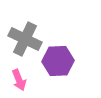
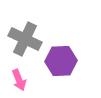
purple hexagon: moved 3 px right
